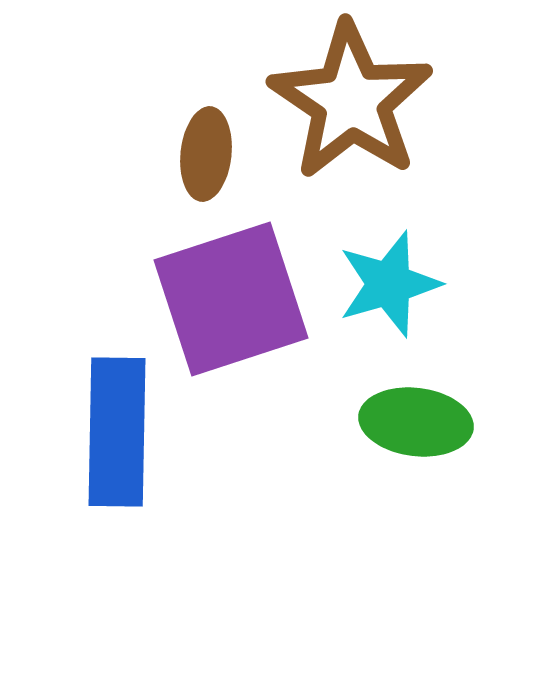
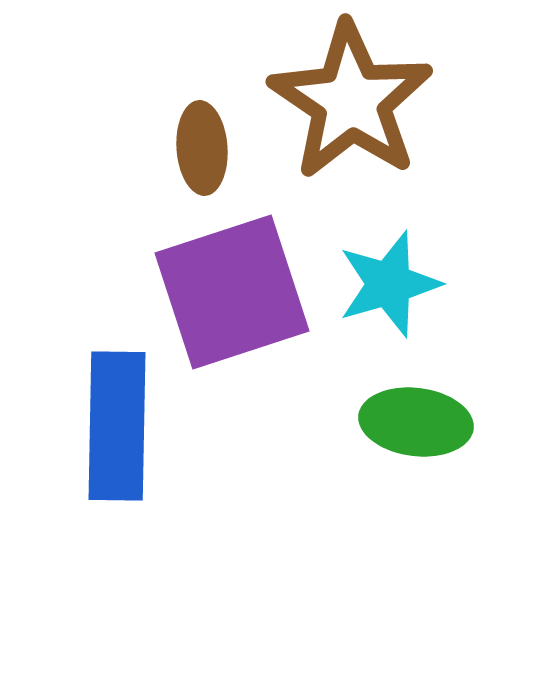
brown ellipse: moved 4 px left, 6 px up; rotated 10 degrees counterclockwise
purple square: moved 1 px right, 7 px up
blue rectangle: moved 6 px up
